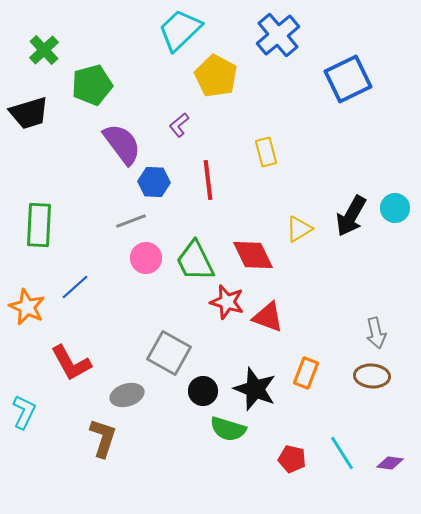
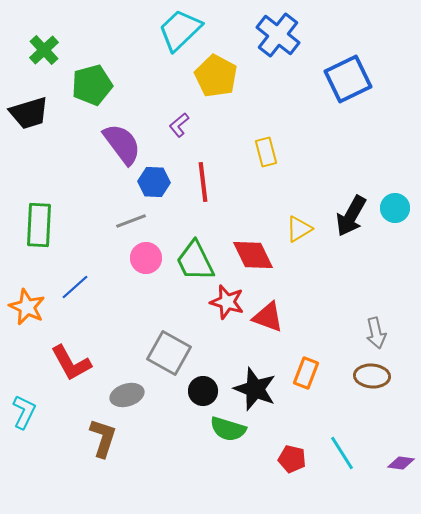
blue cross: rotated 12 degrees counterclockwise
red line: moved 5 px left, 2 px down
purple diamond: moved 11 px right
